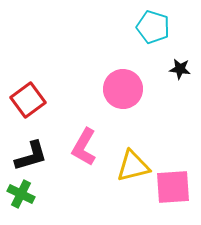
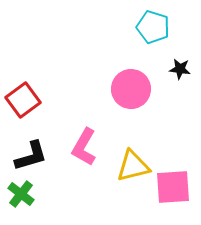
pink circle: moved 8 px right
red square: moved 5 px left
green cross: rotated 12 degrees clockwise
